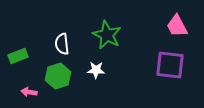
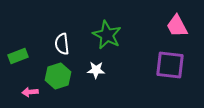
pink arrow: moved 1 px right; rotated 14 degrees counterclockwise
